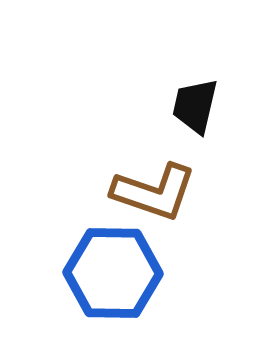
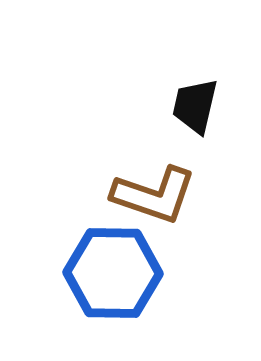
brown L-shape: moved 3 px down
